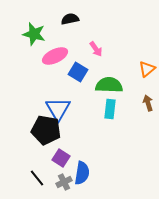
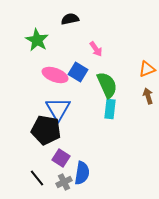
green star: moved 3 px right, 6 px down; rotated 15 degrees clockwise
pink ellipse: moved 19 px down; rotated 45 degrees clockwise
orange triangle: rotated 18 degrees clockwise
green semicircle: moved 2 px left; rotated 64 degrees clockwise
brown arrow: moved 7 px up
